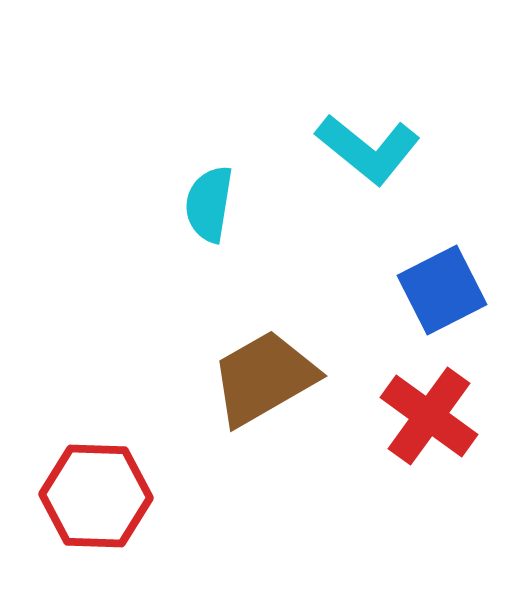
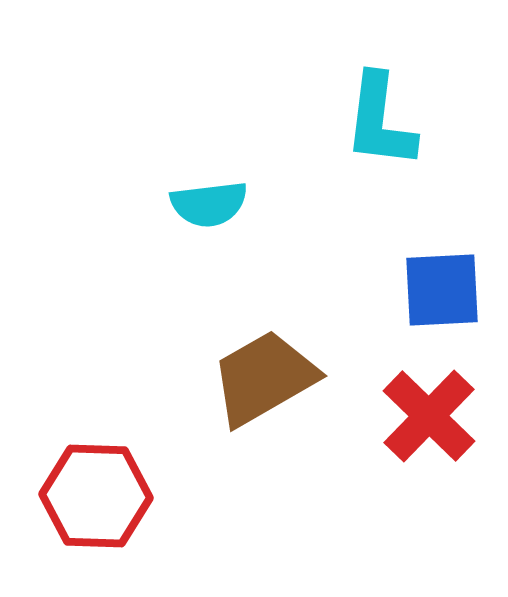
cyan L-shape: moved 12 px right, 28 px up; rotated 58 degrees clockwise
cyan semicircle: rotated 106 degrees counterclockwise
blue square: rotated 24 degrees clockwise
red cross: rotated 8 degrees clockwise
